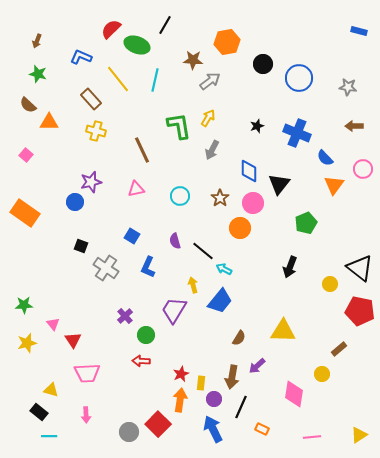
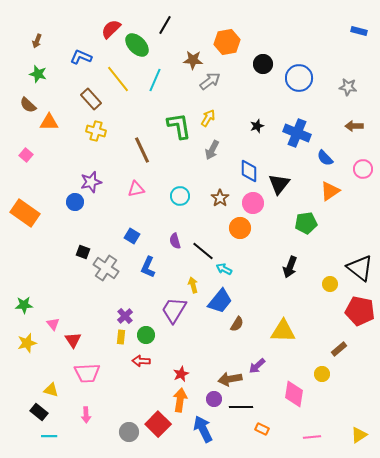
green ellipse at (137, 45): rotated 25 degrees clockwise
cyan line at (155, 80): rotated 10 degrees clockwise
orange triangle at (334, 185): moved 4 px left, 6 px down; rotated 20 degrees clockwise
green pentagon at (306, 223): rotated 15 degrees clockwise
black square at (81, 246): moved 2 px right, 6 px down
brown semicircle at (239, 338): moved 2 px left, 14 px up
brown arrow at (232, 377): moved 2 px left, 2 px down; rotated 70 degrees clockwise
yellow rectangle at (201, 383): moved 80 px left, 46 px up
black line at (241, 407): rotated 65 degrees clockwise
blue arrow at (213, 429): moved 10 px left
